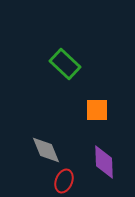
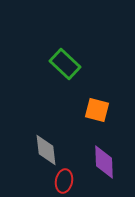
orange square: rotated 15 degrees clockwise
gray diamond: rotated 16 degrees clockwise
red ellipse: rotated 10 degrees counterclockwise
